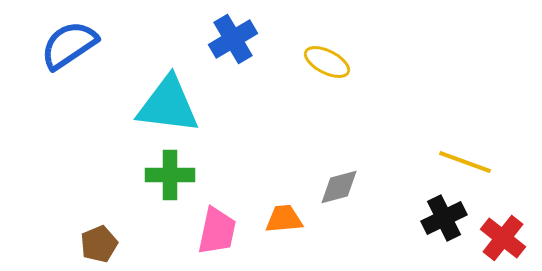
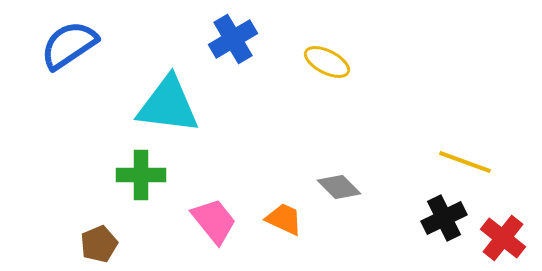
green cross: moved 29 px left
gray diamond: rotated 60 degrees clockwise
orange trapezoid: rotated 30 degrees clockwise
pink trapezoid: moved 3 px left, 10 px up; rotated 51 degrees counterclockwise
